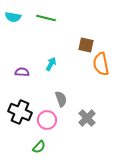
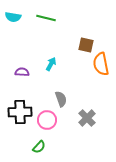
black cross: rotated 25 degrees counterclockwise
